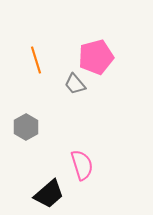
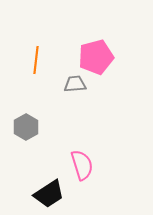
orange line: rotated 24 degrees clockwise
gray trapezoid: rotated 125 degrees clockwise
black trapezoid: rotated 8 degrees clockwise
